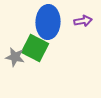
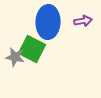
green square: moved 3 px left, 1 px down
